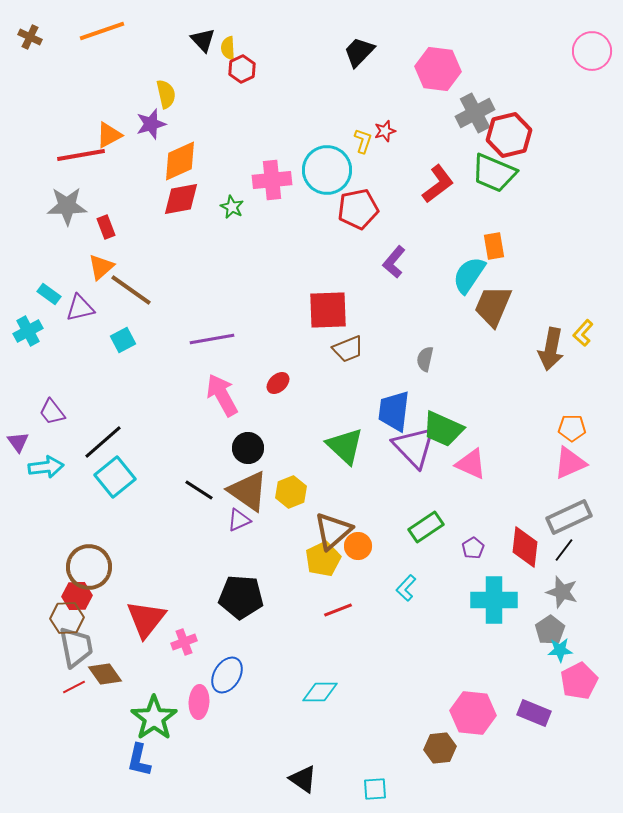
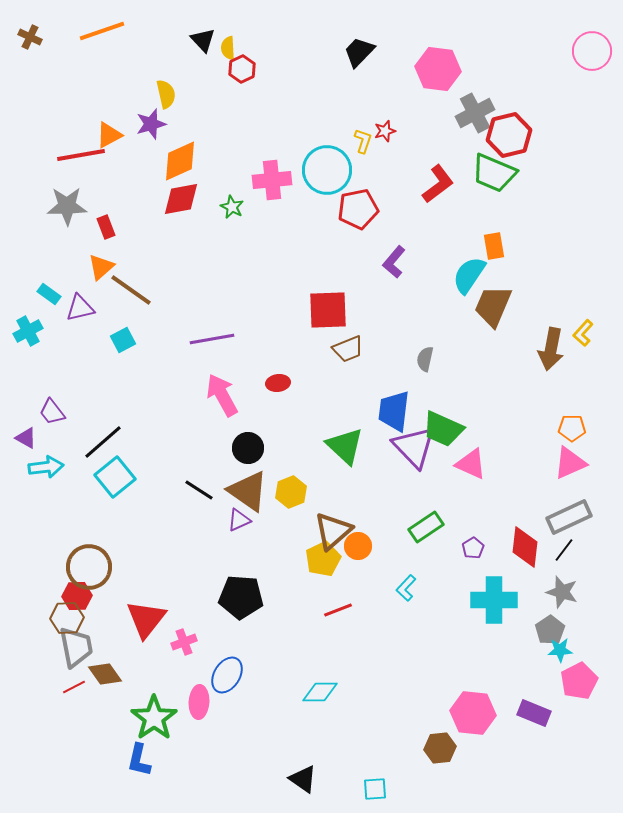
red ellipse at (278, 383): rotated 35 degrees clockwise
purple triangle at (18, 442): moved 8 px right, 4 px up; rotated 25 degrees counterclockwise
